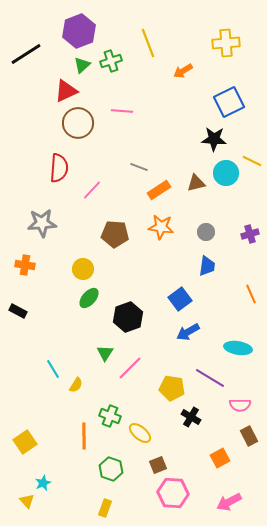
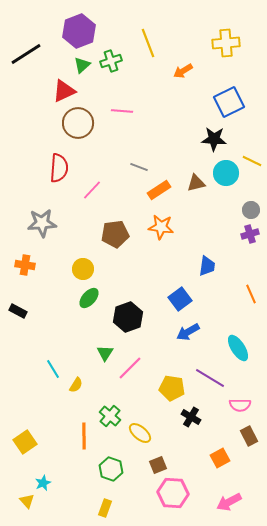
red triangle at (66, 91): moved 2 px left
gray circle at (206, 232): moved 45 px right, 22 px up
brown pentagon at (115, 234): rotated 12 degrees counterclockwise
cyan ellipse at (238, 348): rotated 48 degrees clockwise
green cross at (110, 416): rotated 20 degrees clockwise
